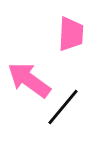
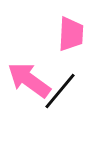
black line: moved 3 px left, 16 px up
